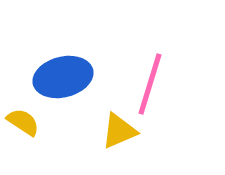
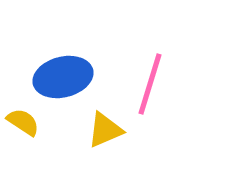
yellow triangle: moved 14 px left, 1 px up
